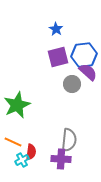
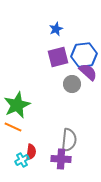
blue star: rotated 16 degrees clockwise
orange line: moved 15 px up
